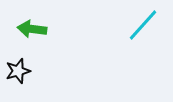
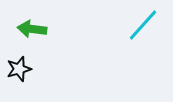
black star: moved 1 px right, 2 px up
